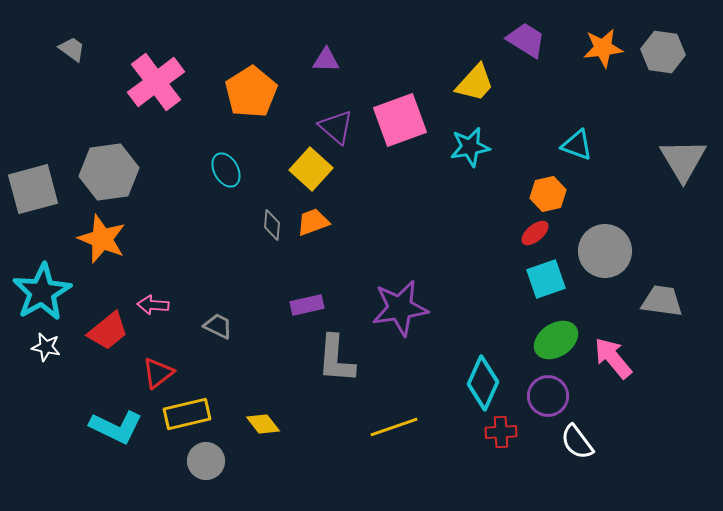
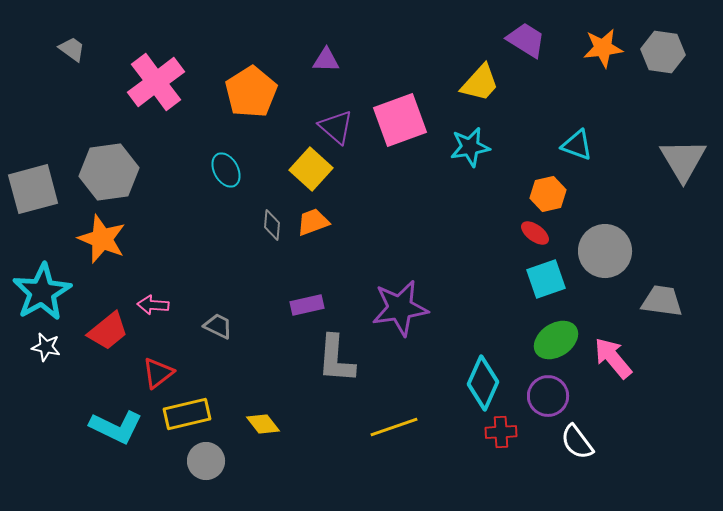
yellow trapezoid at (475, 83): moved 5 px right
red ellipse at (535, 233): rotated 76 degrees clockwise
